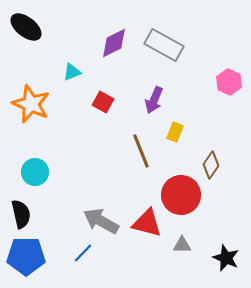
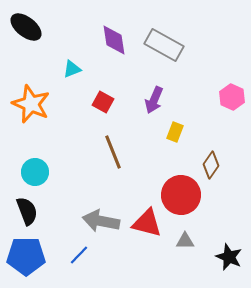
purple diamond: moved 3 px up; rotated 72 degrees counterclockwise
cyan triangle: moved 3 px up
pink hexagon: moved 3 px right, 15 px down
brown line: moved 28 px left, 1 px down
black semicircle: moved 6 px right, 3 px up; rotated 8 degrees counterclockwise
gray arrow: rotated 18 degrees counterclockwise
gray triangle: moved 3 px right, 4 px up
blue line: moved 4 px left, 2 px down
black star: moved 3 px right, 1 px up
